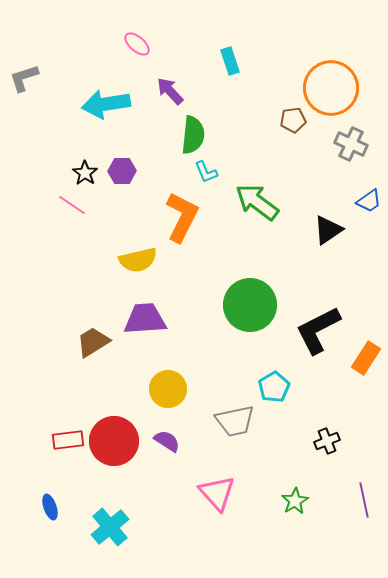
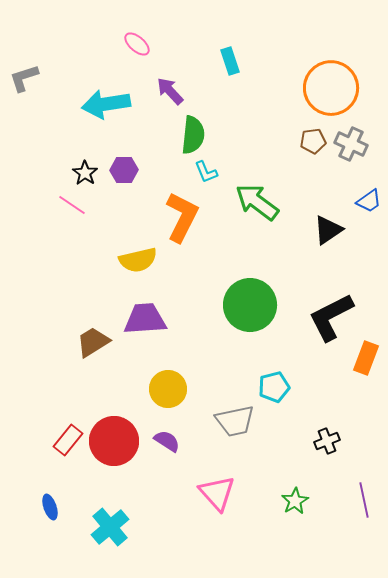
brown pentagon: moved 20 px right, 21 px down
purple hexagon: moved 2 px right, 1 px up
black L-shape: moved 13 px right, 13 px up
orange rectangle: rotated 12 degrees counterclockwise
cyan pentagon: rotated 16 degrees clockwise
red rectangle: rotated 44 degrees counterclockwise
